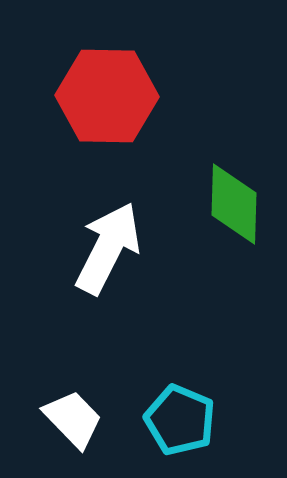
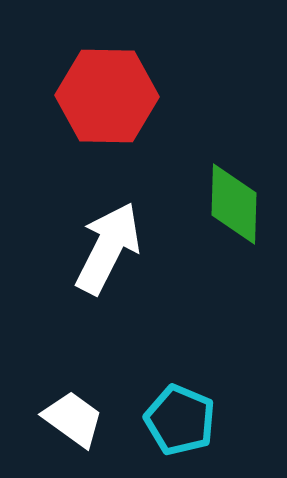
white trapezoid: rotated 10 degrees counterclockwise
